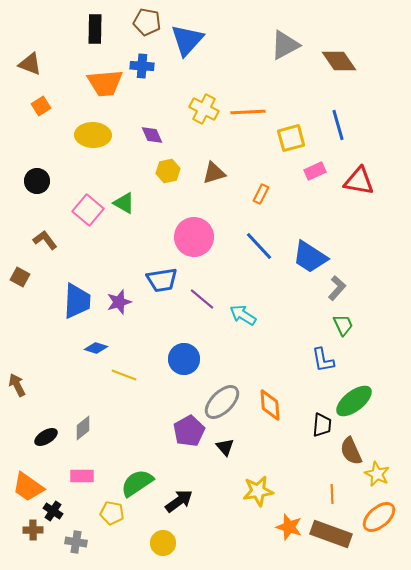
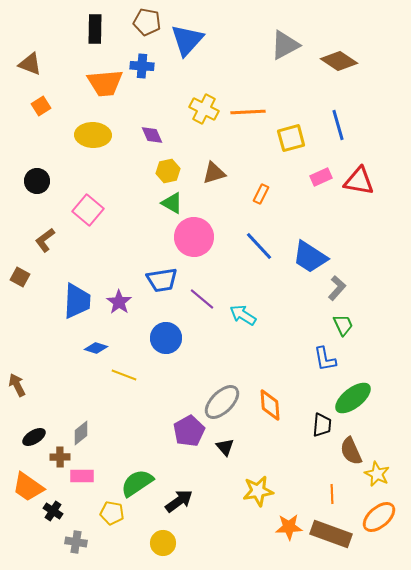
brown diamond at (339, 61): rotated 21 degrees counterclockwise
pink rectangle at (315, 171): moved 6 px right, 6 px down
green triangle at (124, 203): moved 48 px right
brown L-shape at (45, 240): rotated 90 degrees counterclockwise
purple star at (119, 302): rotated 20 degrees counterclockwise
blue circle at (184, 359): moved 18 px left, 21 px up
blue L-shape at (323, 360): moved 2 px right, 1 px up
green ellipse at (354, 401): moved 1 px left, 3 px up
gray diamond at (83, 428): moved 2 px left, 5 px down
black ellipse at (46, 437): moved 12 px left
orange star at (289, 527): rotated 20 degrees counterclockwise
brown cross at (33, 530): moved 27 px right, 73 px up
